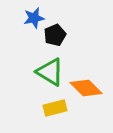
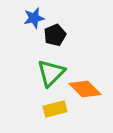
green triangle: moved 1 px right, 1 px down; rotated 44 degrees clockwise
orange diamond: moved 1 px left, 1 px down
yellow rectangle: moved 1 px down
